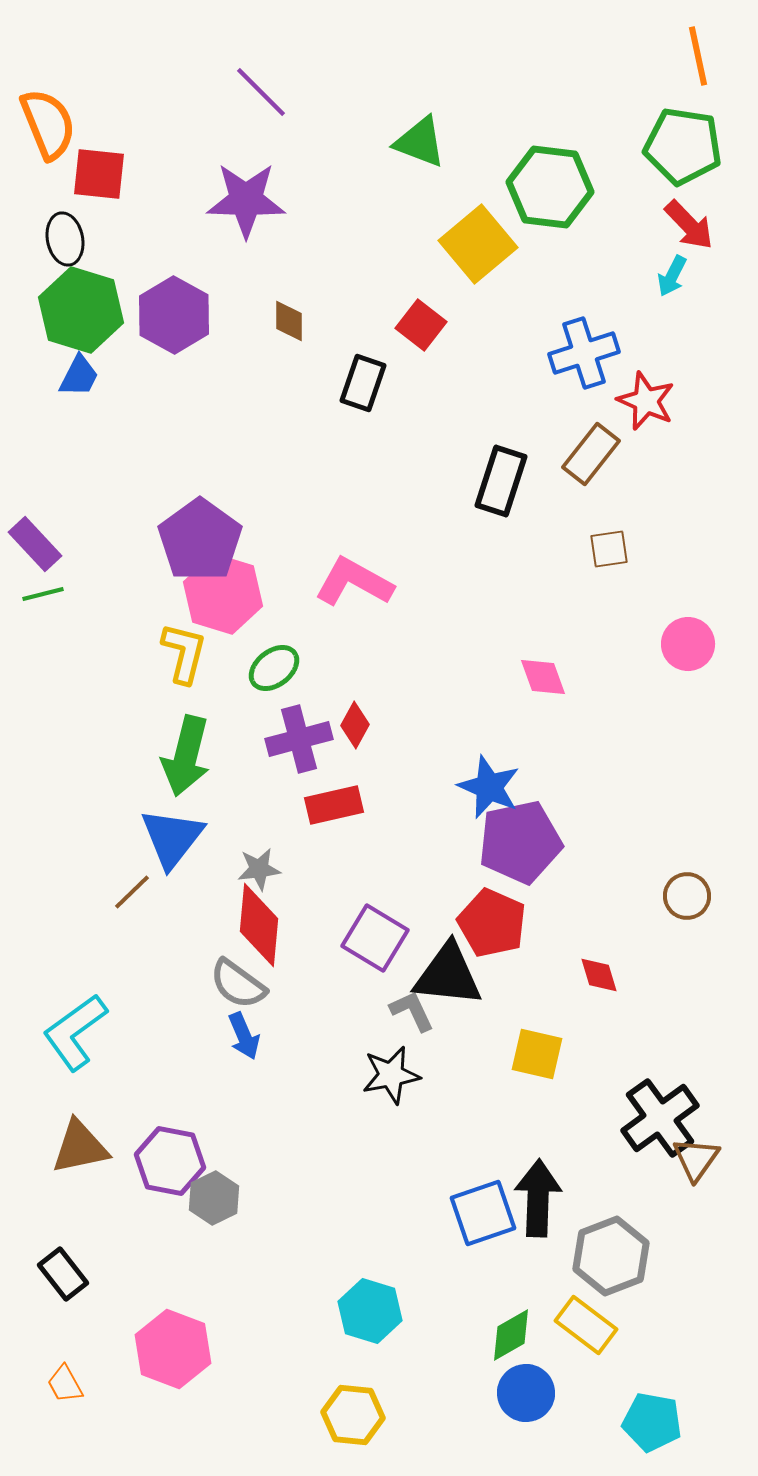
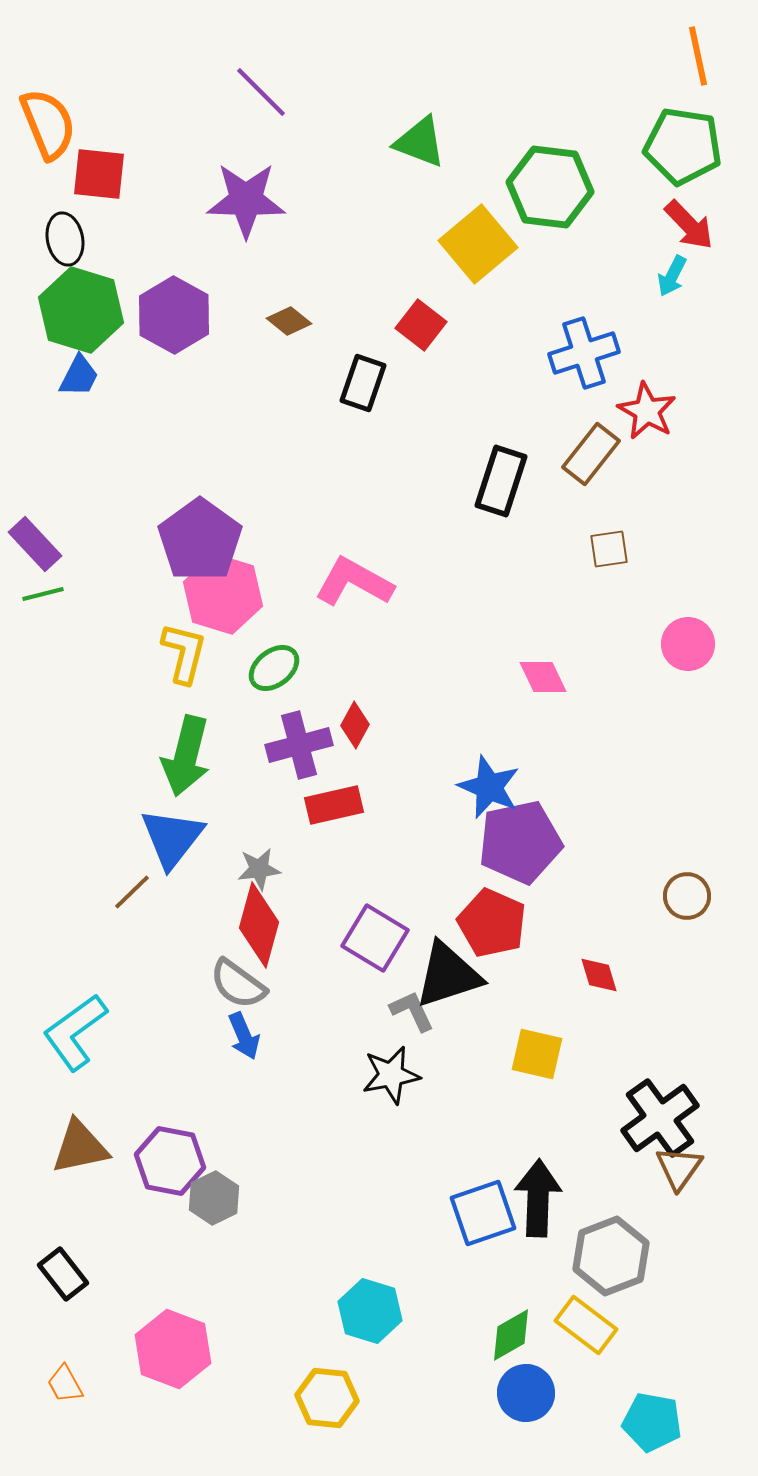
brown diamond at (289, 321): rotated 51 degrees counterclockwise
red star at (646, 401): moved 1 px right, 10 px down; rotated 6 degrees clockwise
pink diamond at (543, 677): rotated 6 degrees counterclockwise
purple cross at (299, 739): moved 6 px down
red diamond at (259, 925): rotated 10 degrees clockwise
black triangle at (448, 975): rotated 24 degrees counterclockwise
brown triangle at (696, 1159): moved 17 px left, 9 px down
yellow hexagon at (353, 1415): moved 26 px left, 17 px up
